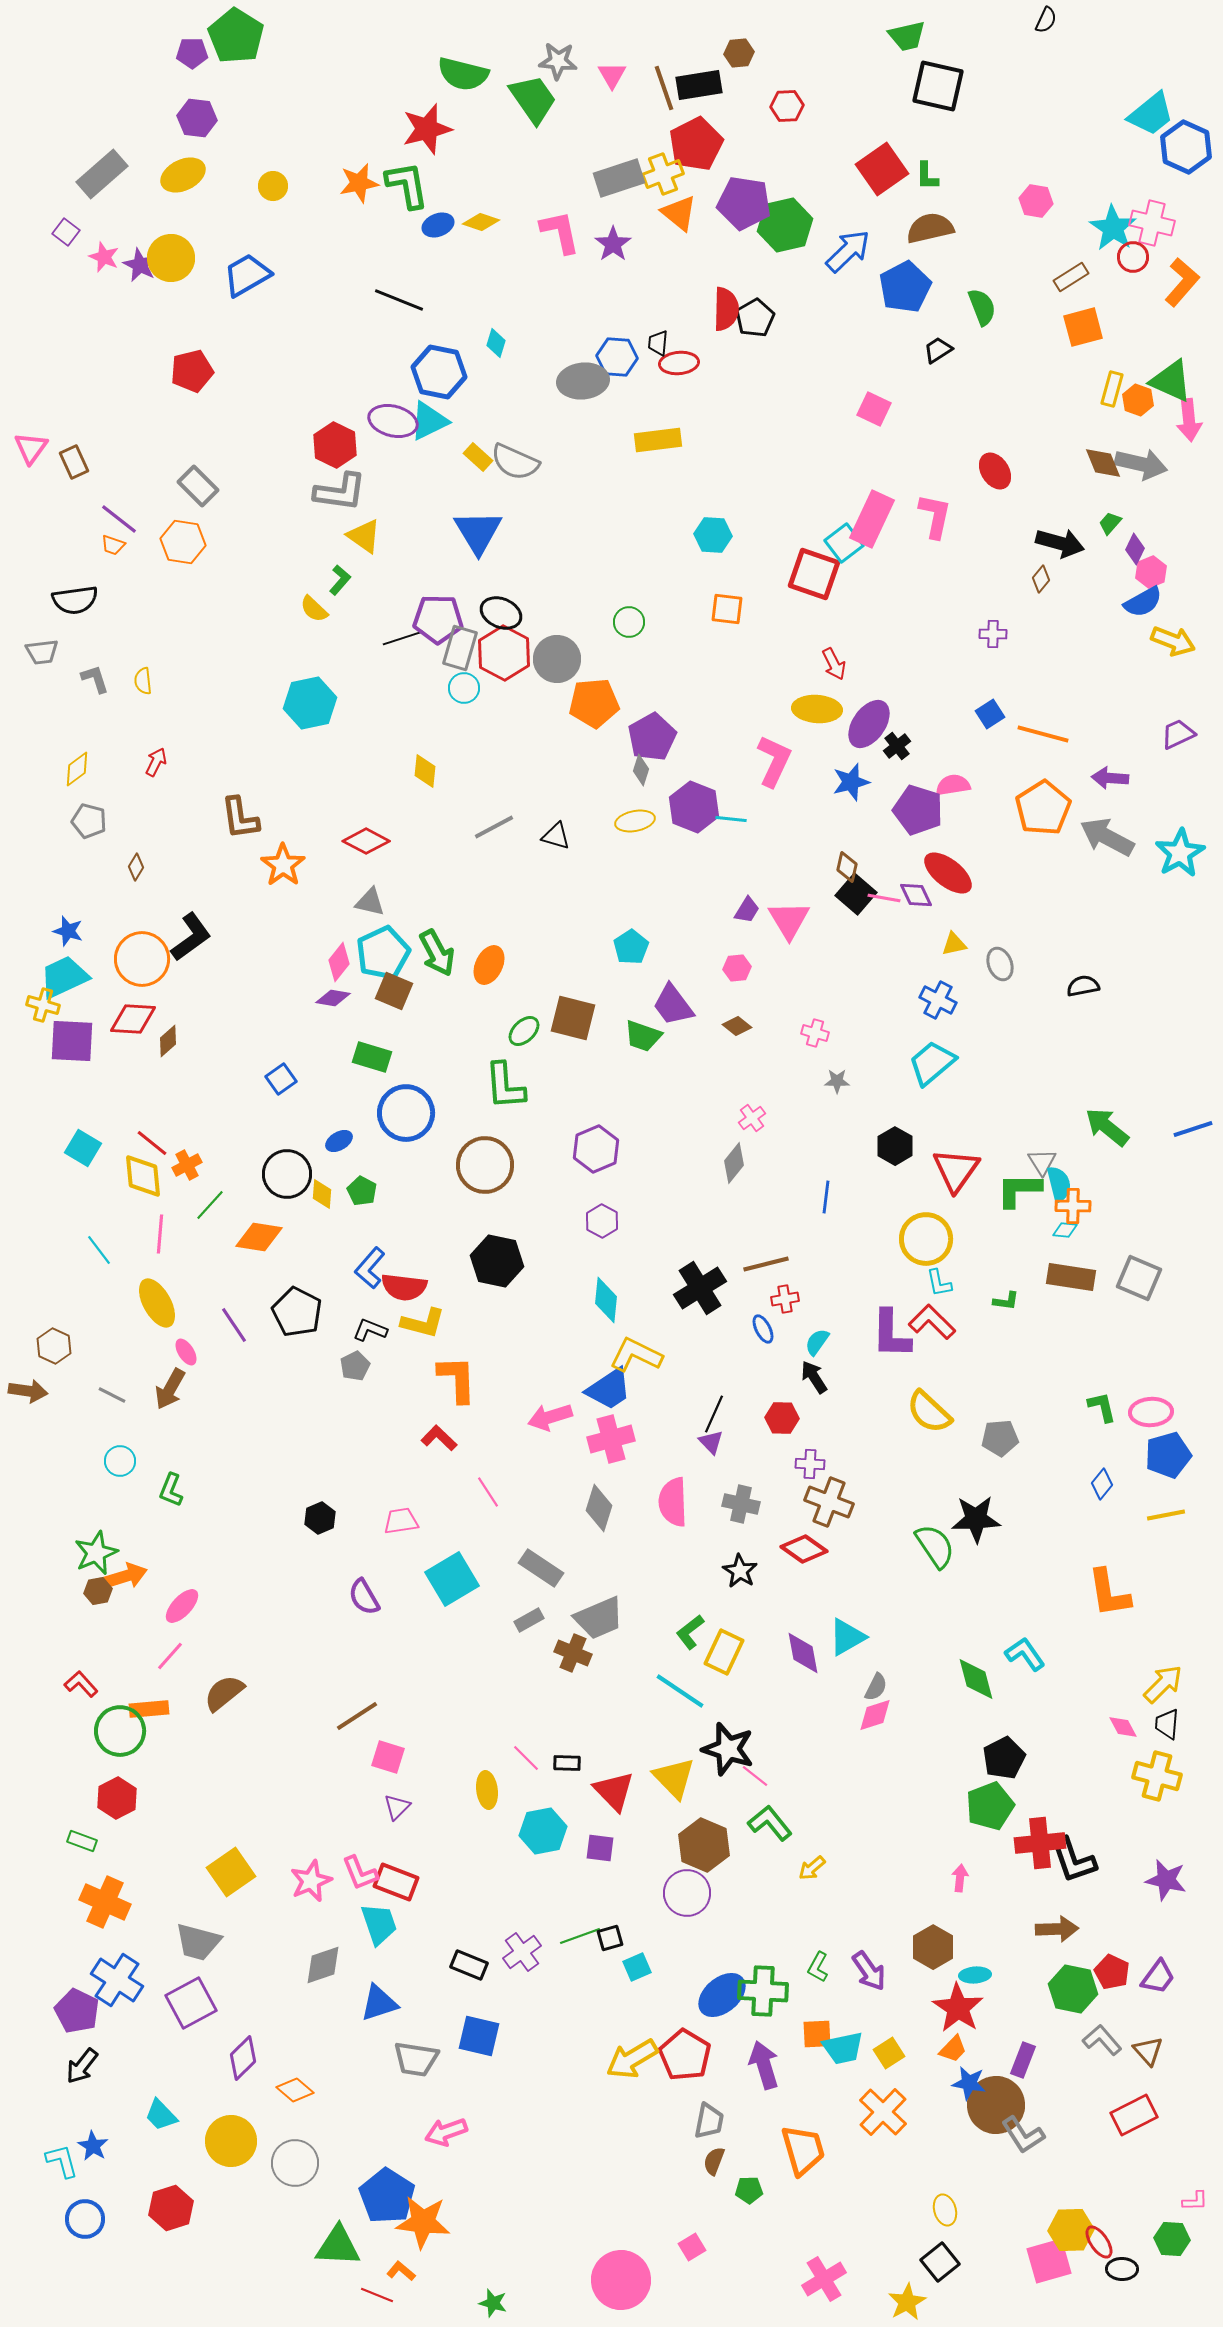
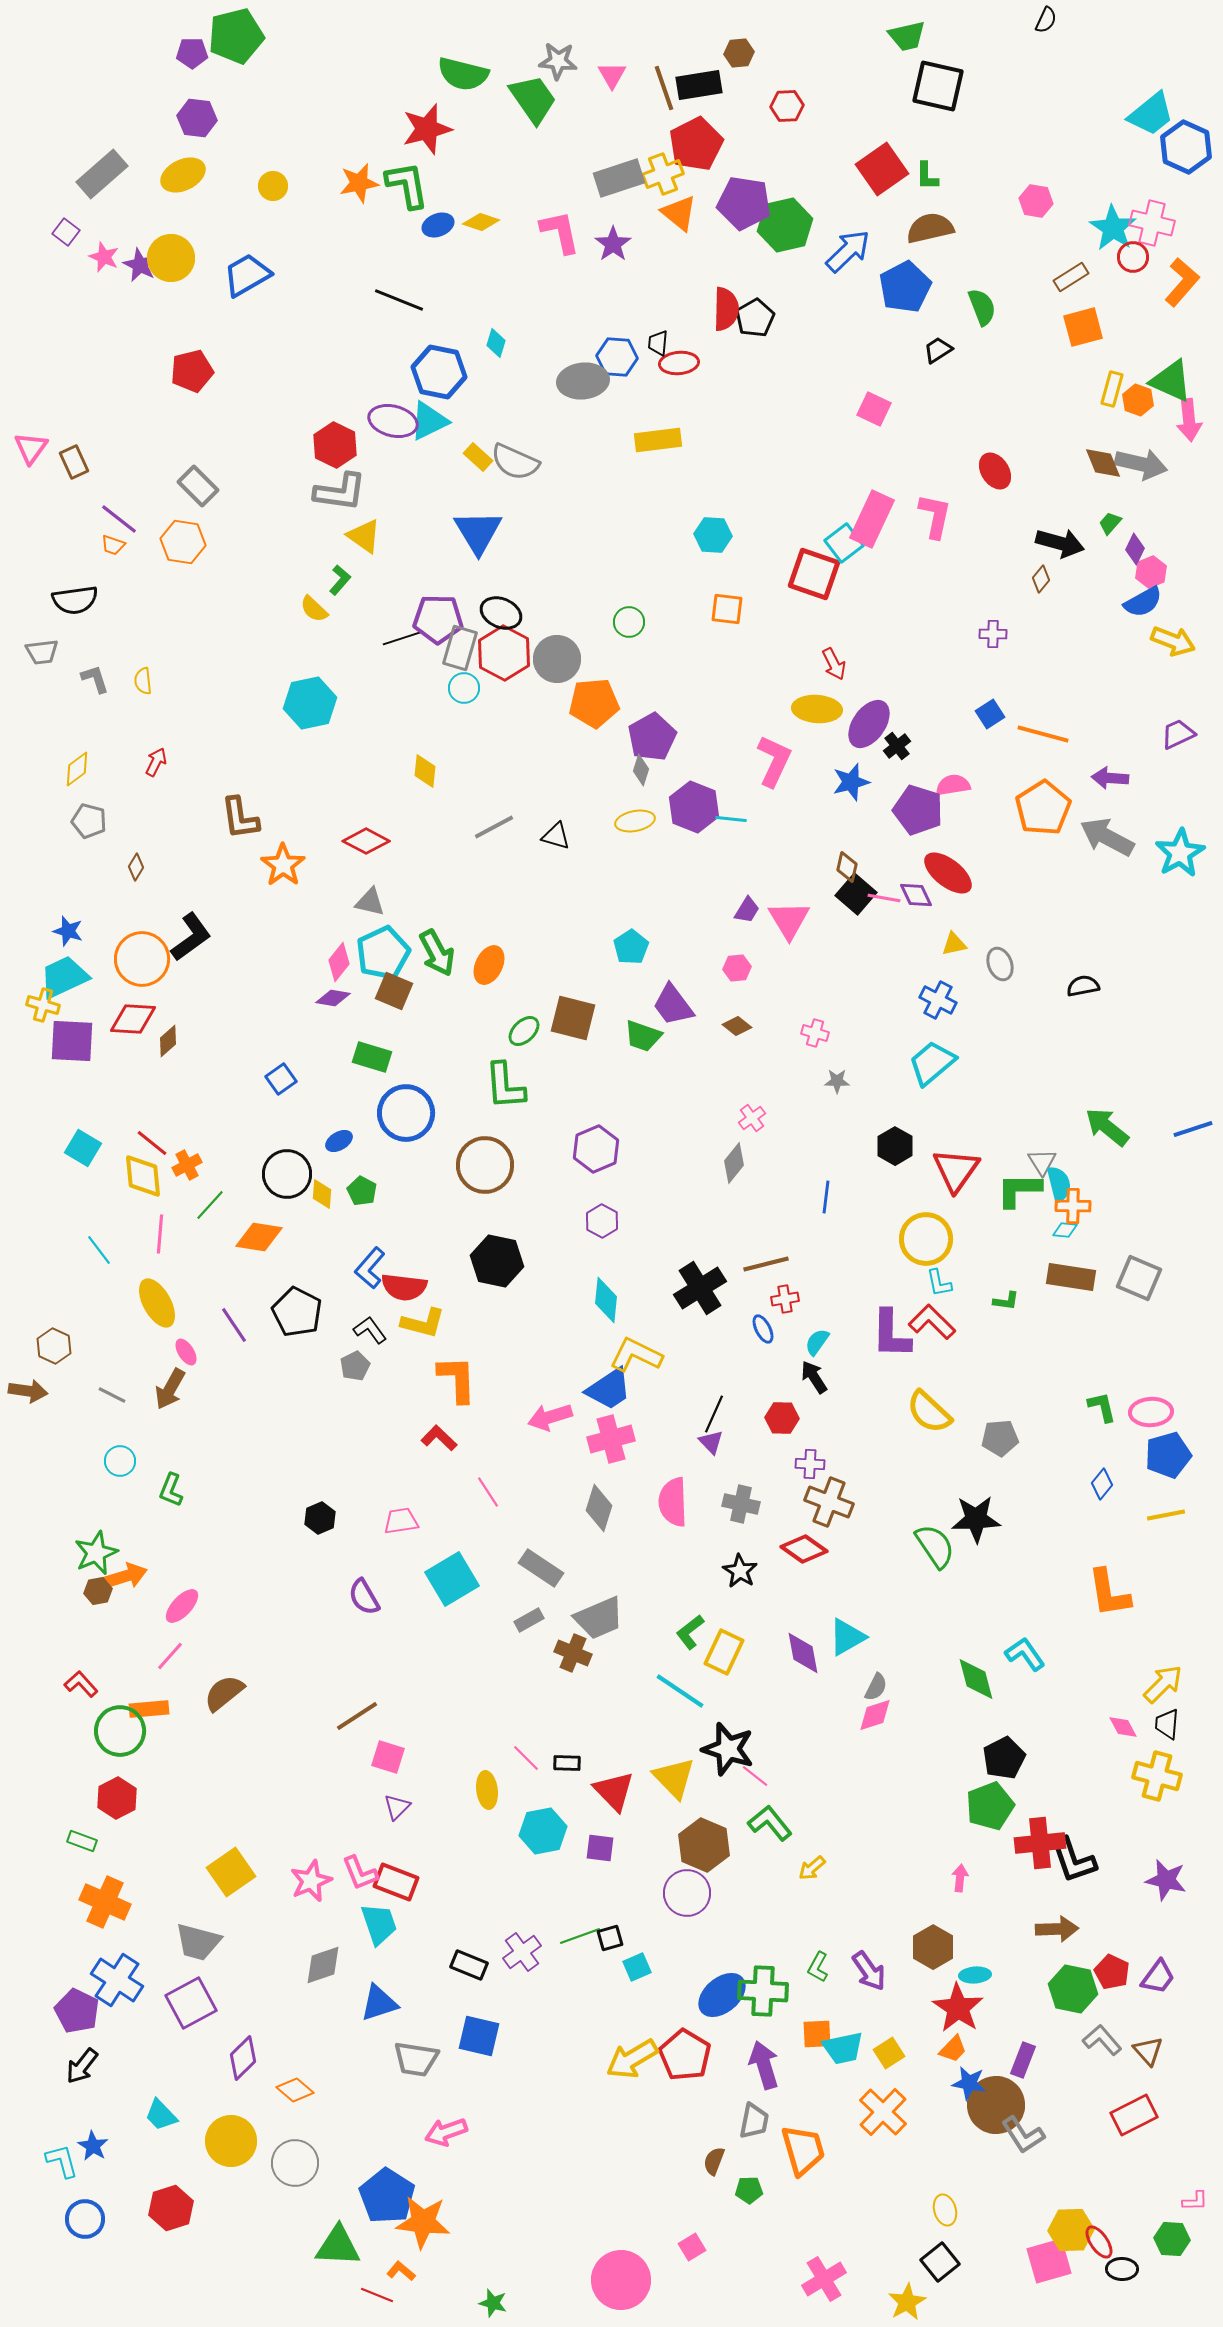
green pentagon at (236, 36): rotated 26 degrees clockwise
black L-shape at (370, 1330): rotated 32 degrees clockwise
gray trapezoid at (709, 2121): moved 45 px right
